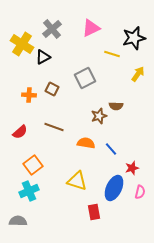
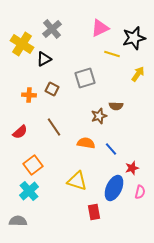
pink triangle: moved 9 px right
black triangle: moved 1 px right, 2 px down
gray square: rotated 10 degrees clockwise
brown line: rotated 36 degrees clockwise
cyan cross: rotated 18 degrees counterclockwise
